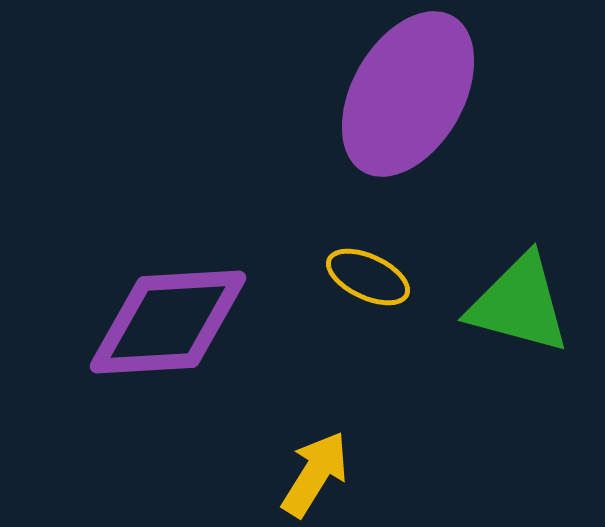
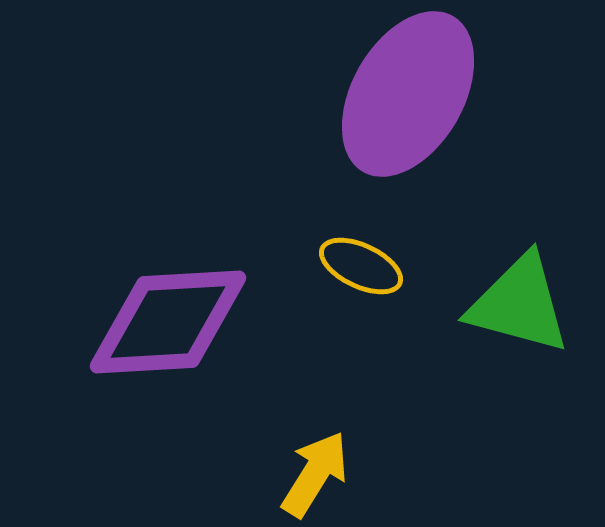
yellow ellipse: moved 7 px left, 11 px up
